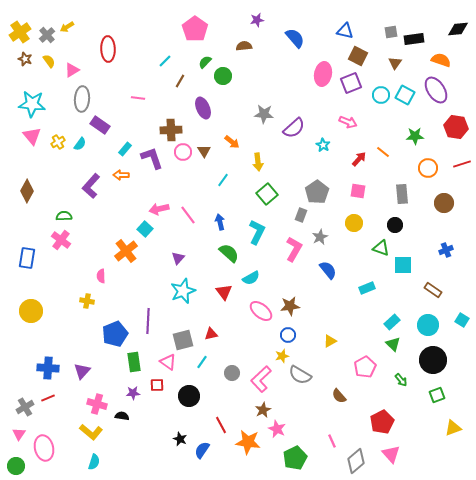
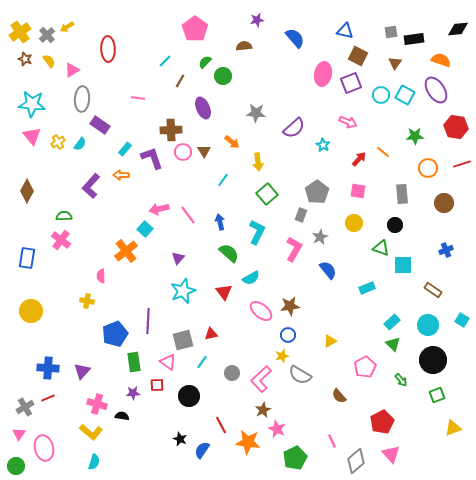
gray star at (264, 114): moved 8 px left, 1 px up
